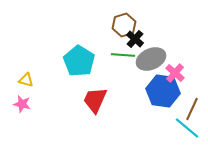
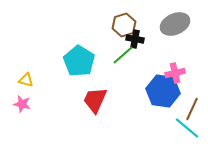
black cross: rotated 30 degrees counterclockwise
green line: rotated 45 degrees counterclockwise
gray ellipse: moved 24 px right, 35 px up
pink cross: rotated 36 degrees clockwise
